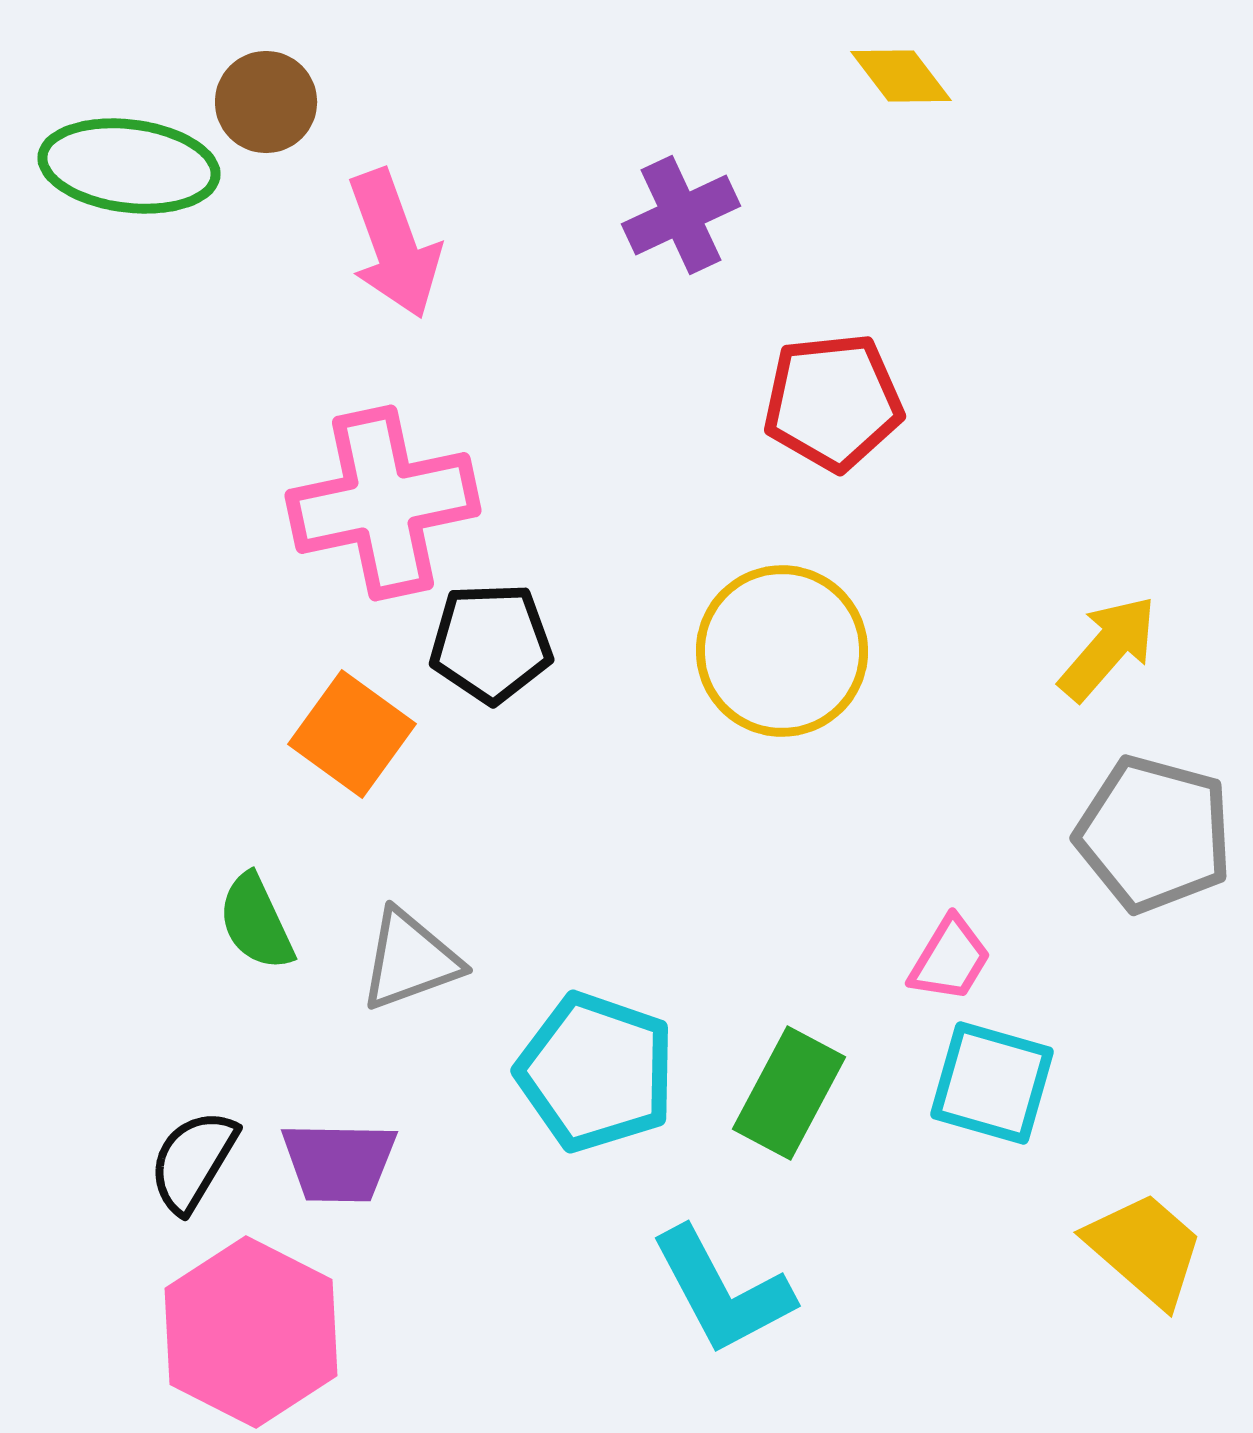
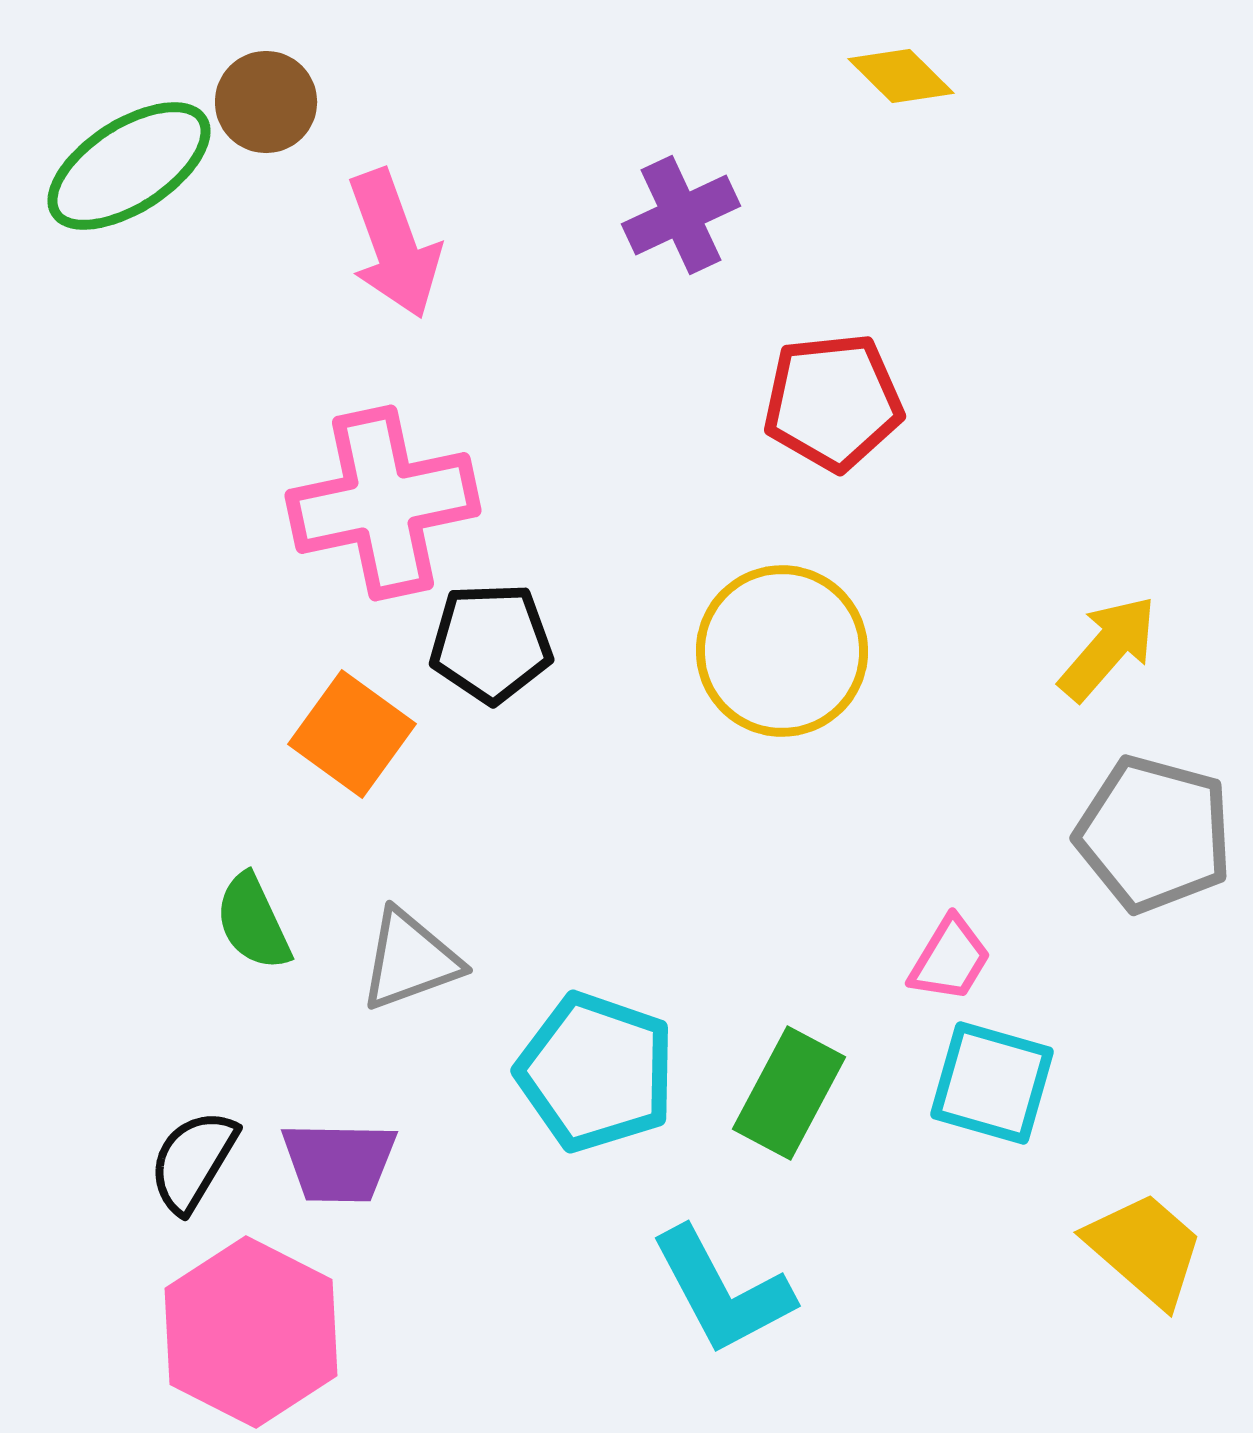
yellow diamond: rotated 8 degrees counterclockwise
green ellipse: rotated 40 degrees counterclockwise
green semicircle: moved 3 px left
